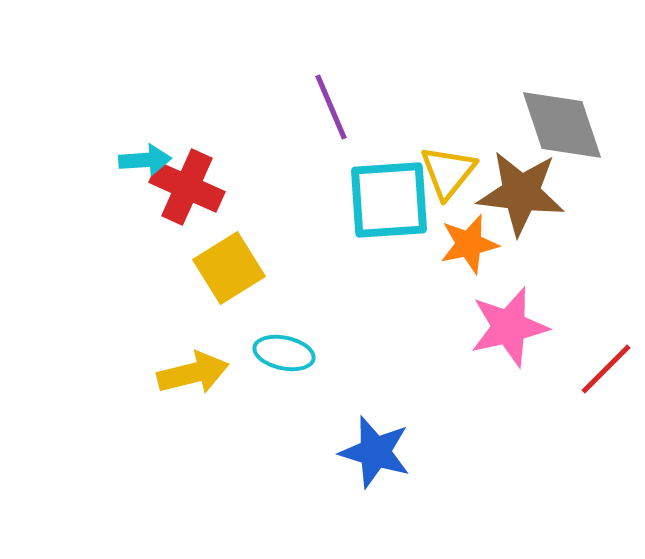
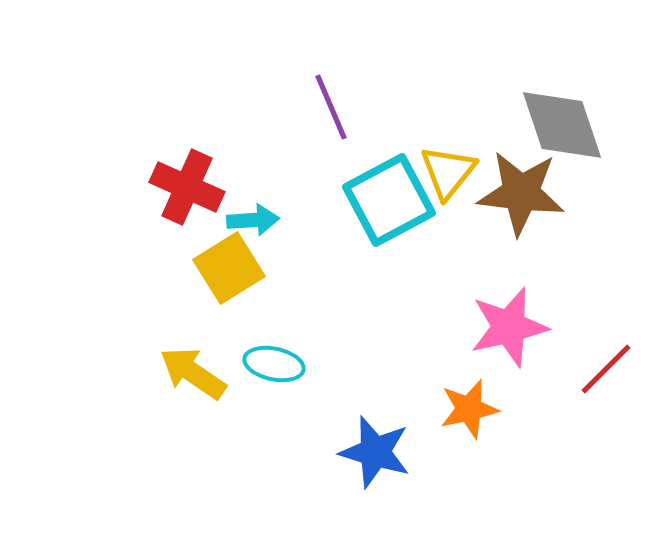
cyan arrow: moved 108 px right, 60 px down
cyan square: rotated 24 degrees counterclockwise
orange star: moved 165 px down
cyan ellipse: moved 10 px left, 11 px down
yellow arrow: rotated 132 degrees counterclockwise
